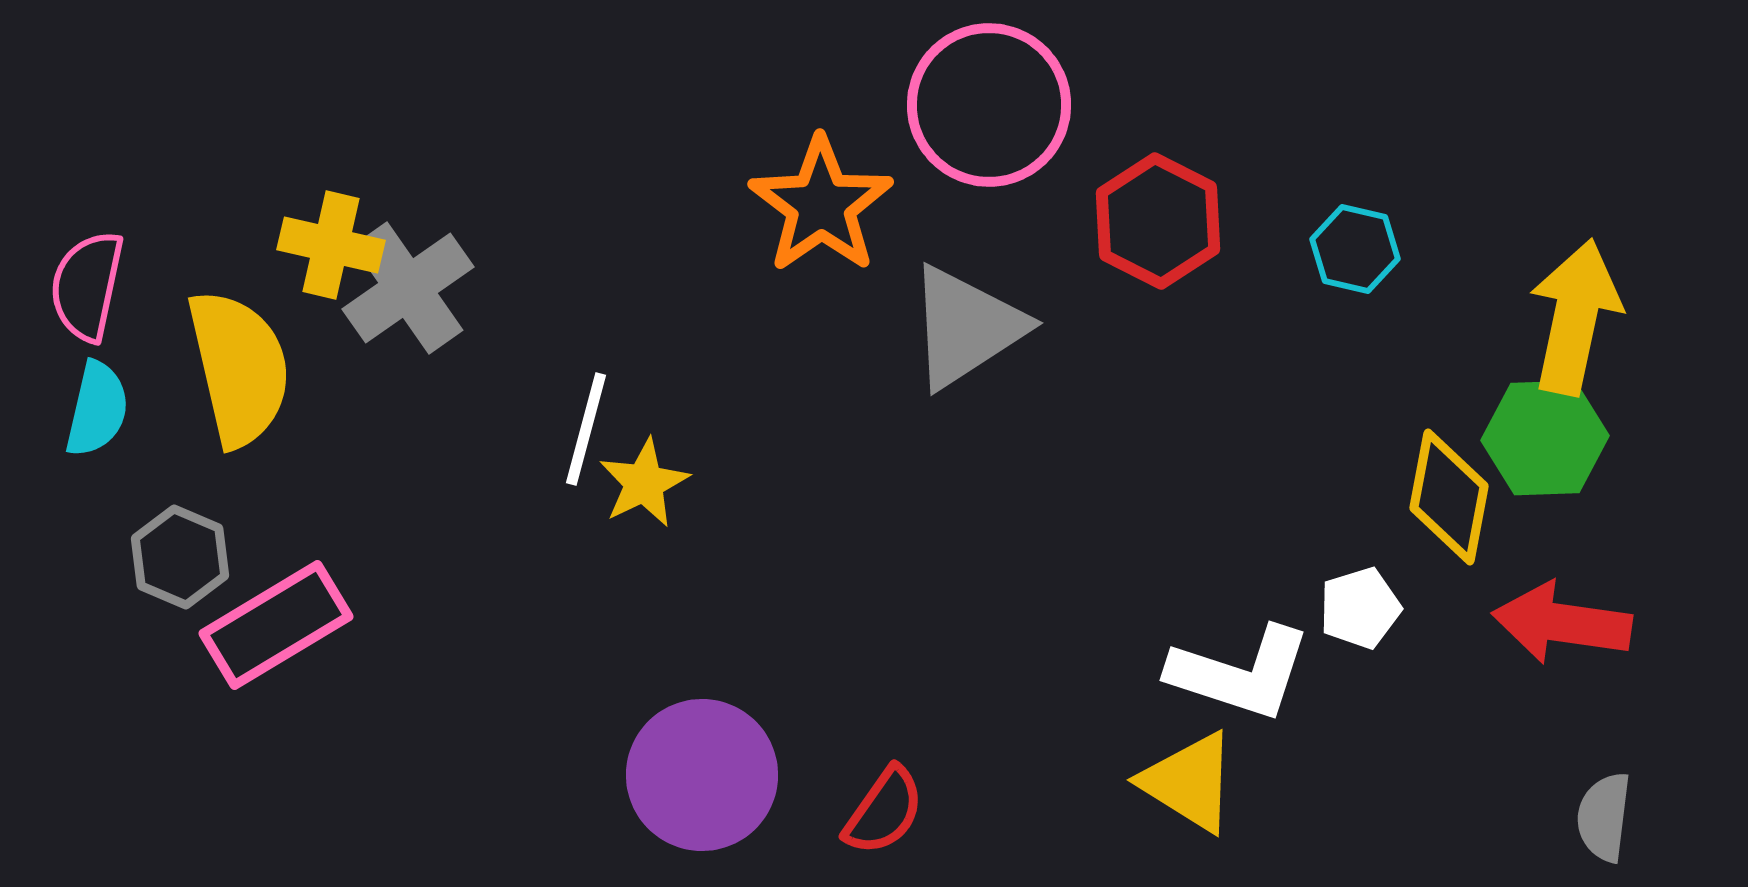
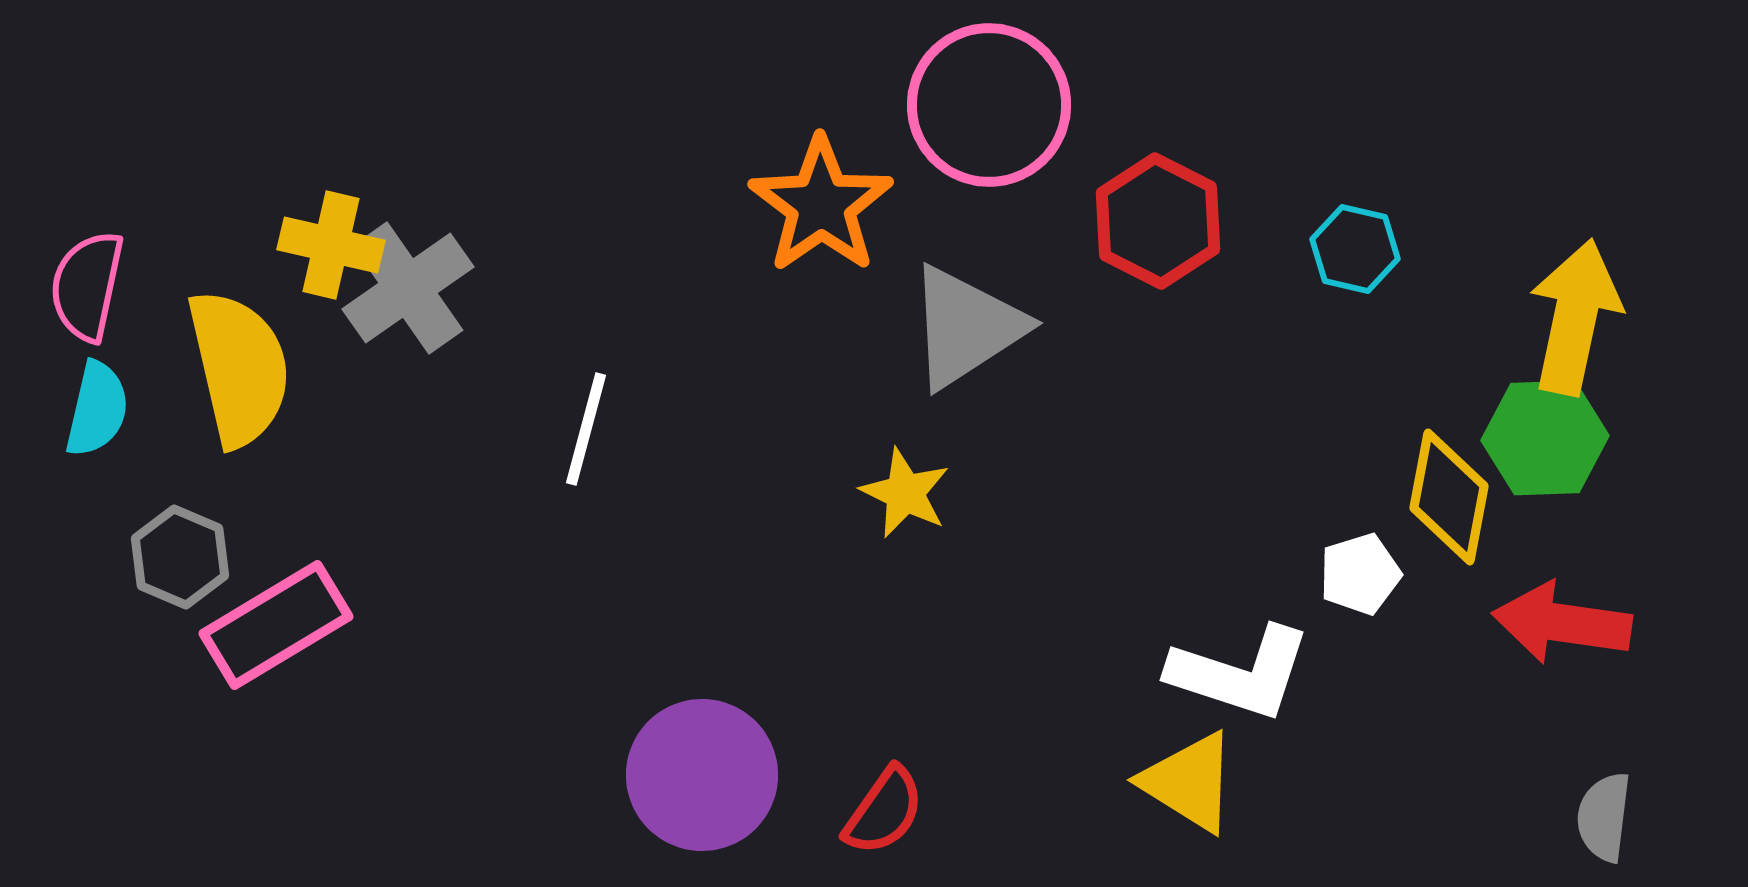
yellow star: moved 261 px right, 10 px down; rotated 20 degrees counterclockwise
white pentagon: moved 34 px up
